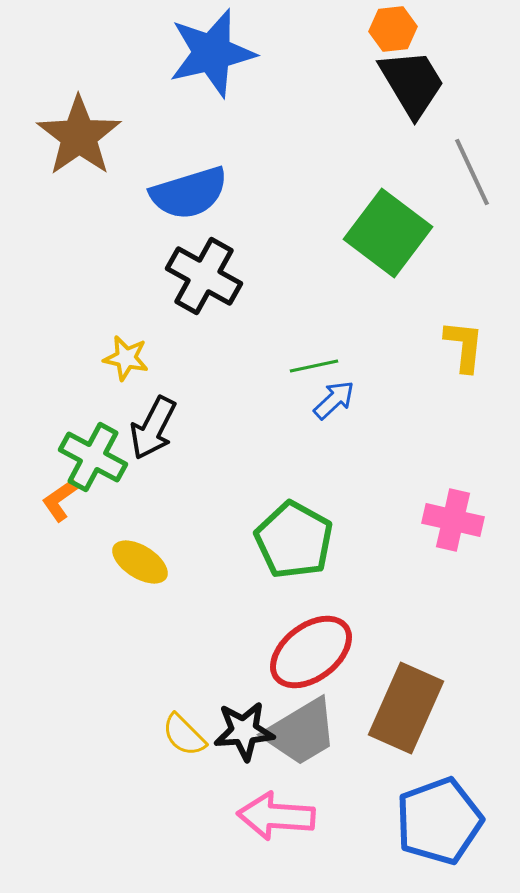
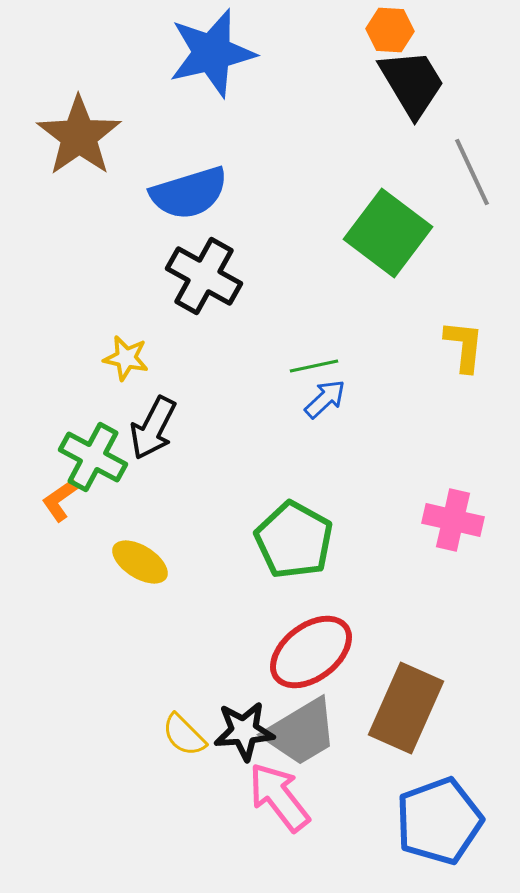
orange hexagon: moved 3 px left, 1 px down; rotated 9 degrees clockwise
blue arrow: moved 9 px left, 1 px up
pink arrow: moved 3 px right, 19 px up; rotated 48 degrees clockwise
